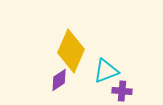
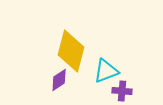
yellow diamond: rotated 9 degrees counterclockwise
